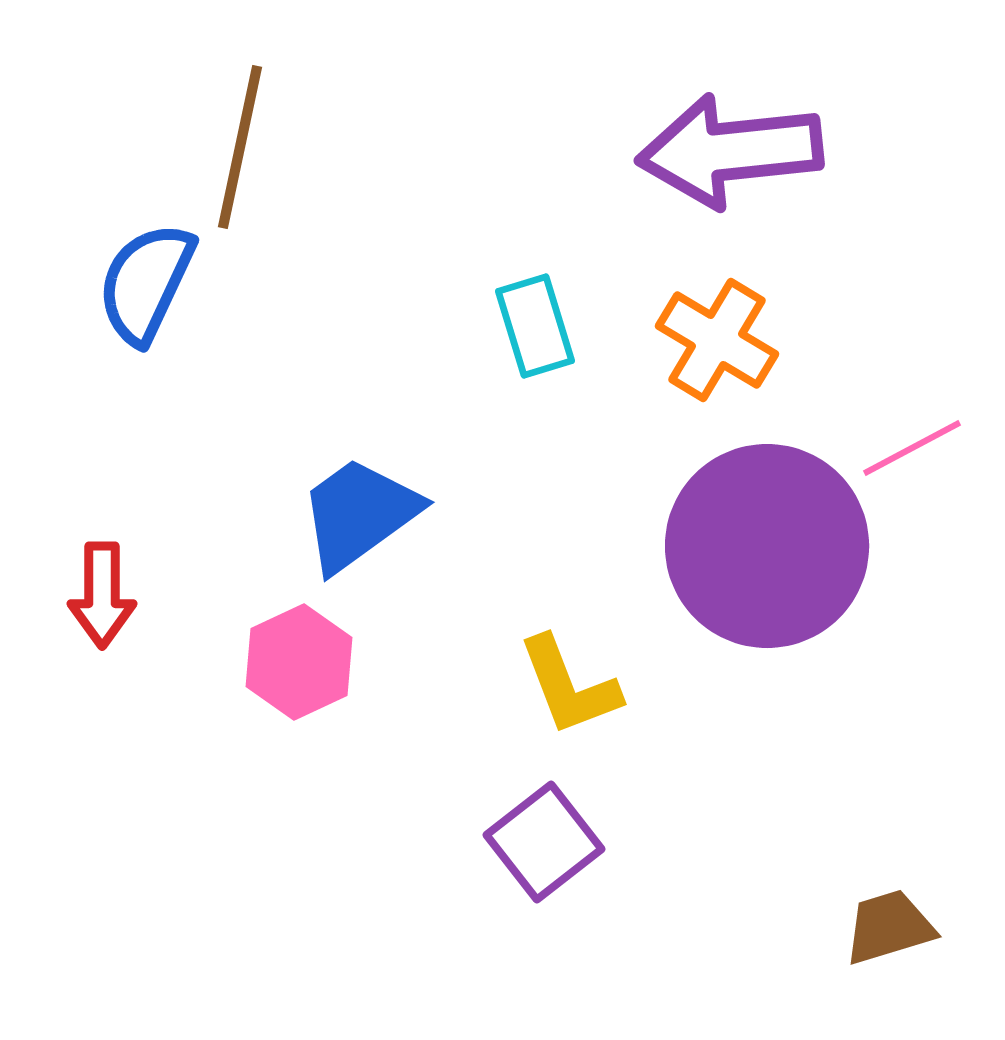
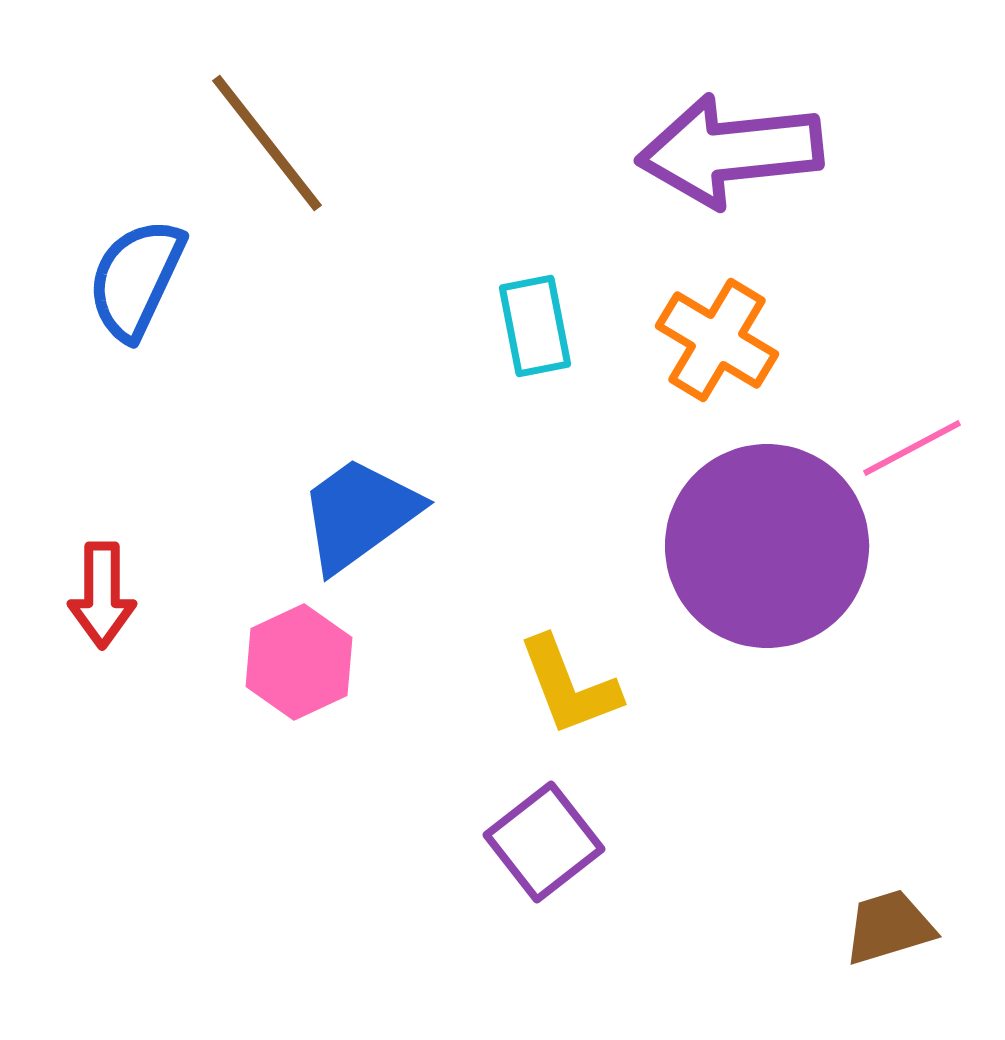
brown line: moved 27 px right, 4 px up; rotated 50 degrees counterclockwise
blue semicircle: moved 10 px left, 4 px up
cyan rectangle: rotated 6 degrees clockwise
